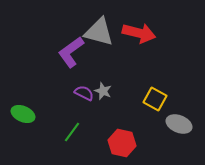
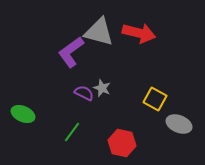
gray star: moved 1 px left, 3 px up
